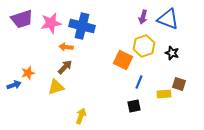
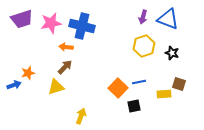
orange square: moved 5 px left, 28 px down; rotated 18 degrees clockwise
blue line: rotated 56 degrees clockwise
